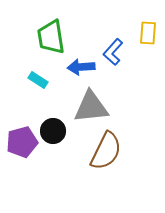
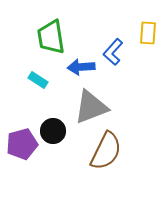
gray triangle: rotated 15 degrees counterclockwise
purple pentagon: moved 2 px down
